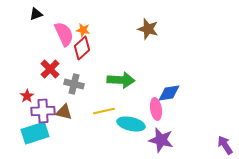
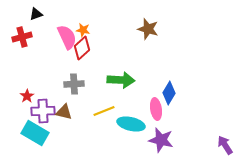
pink semicircle: moved 3 px right, 3 px down
red cross: moved 28 px left, 32 px up; rotated 30 degrees clockwise
gray cross: rotated 18 degrees counterclockwise
blue diamond: rotated 50 degrees counterclockwise
yellow line: rotated 10 degrees counterclockwise
cyan rectangle: rotated 48 degrees clockwise
